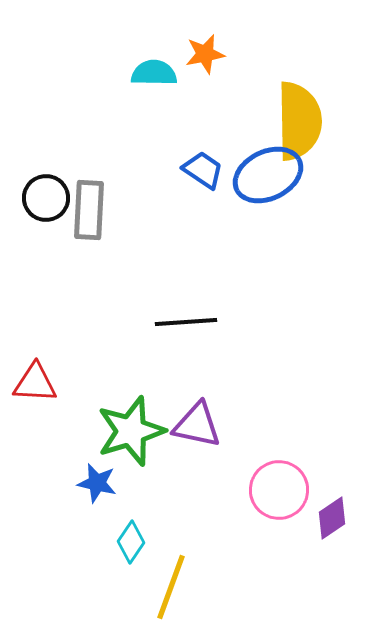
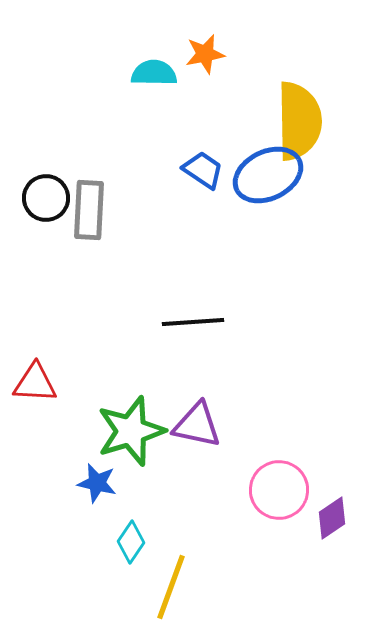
black line: moved 7 px right
